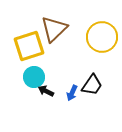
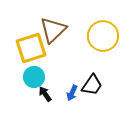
brown triangle: moved 1 px left, 1 px down
yellow circle: moved 1 px right, 1 px up
yellow square: moved 2 px right, 2 px down
black arrow: moved 1 px left, 3 px down; rotated 28 degrees clockwise
